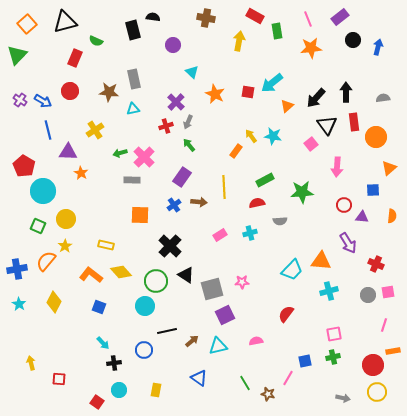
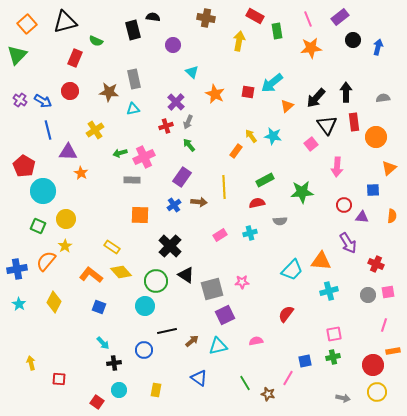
pink cross at (144, 157): rotated 20 degrees clockwise
yellow rectangle at (106, 245): moved 6 px right, 2 px down; rotated 21 degrees clockwise
